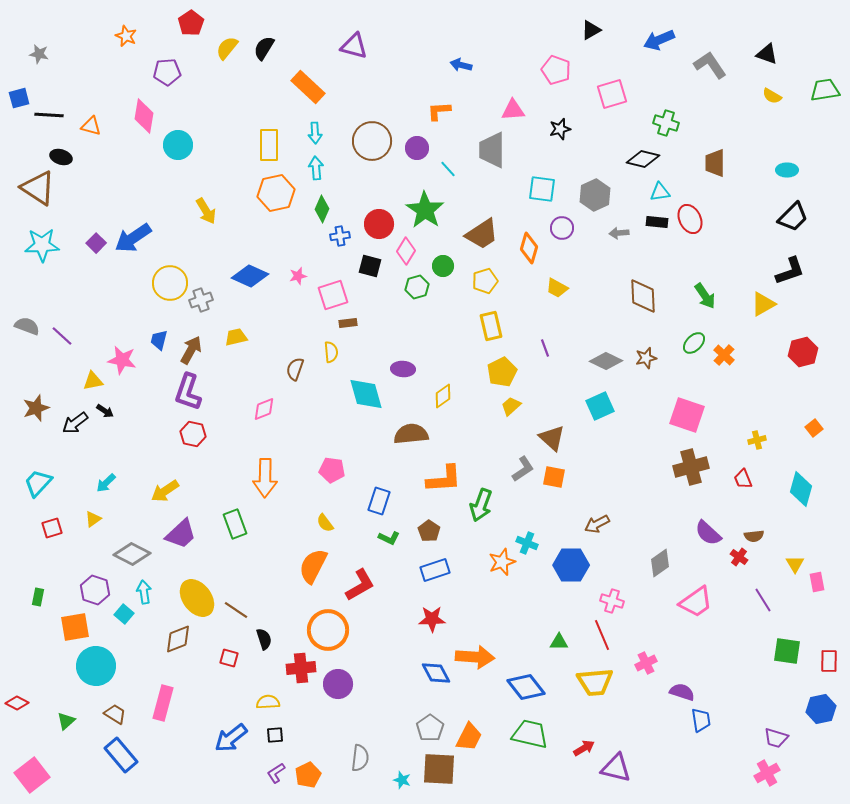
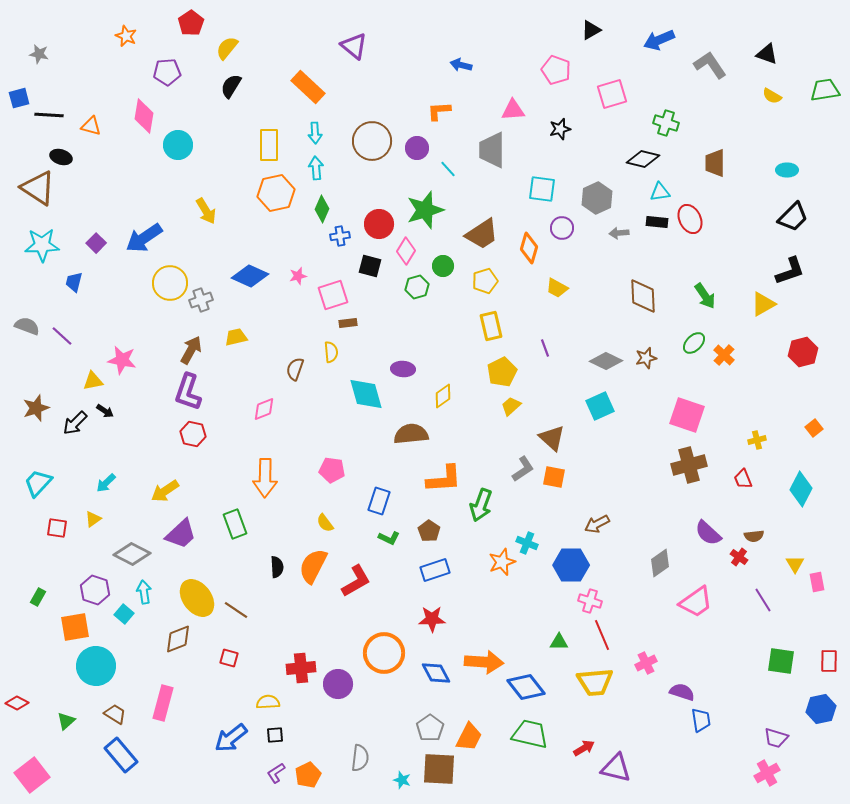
purple triangle at (354, 46): rotated 24 degrees clockwise
black semicircle at (264, 48): moved 33 px left, 38 px down
gray hexagon at (595, 195): moved 2 px right, 3 px down
green star at (425, 210): rotated 21 degrees clockwise
blue arrow at (133, 238): moved 11 px right
blue trapezoid at (159, 340): moved 85 px left, 58 px up
black arrow at (75, 423): rotated 8 degrees counterclockwise
brown cross at (691, 467): moved 2 px left, 2 px up
cyan diamond at (801, 489): rotated 12 degrees clockwise
red square at (52, 528): moved 5 px right; rotated 25 degrees clockwise
red L-shape at (360, 585): moved 4 px left, 4 px up
green rectangle at (38, 597): rotated 18 degrees clockwise
pink cross at (612, 601): moved 22 px left
orange circle at (328, 630): moved 56 px right, 23 px down
black semicircle at (264, 639): moved 13 px right, 72 px up; rotated 15 degrees clockwise
green square at (787, 651): moved 6 px left, 10 px down
orange arrow at (475, 657): moved 9 px right, 5 px down
